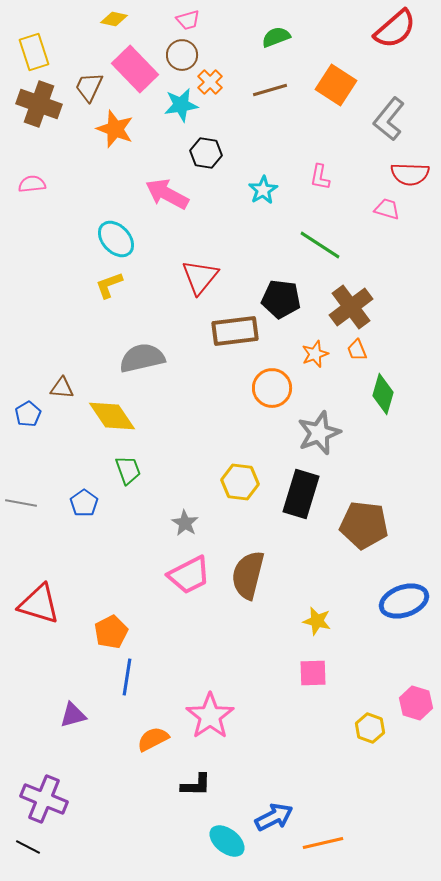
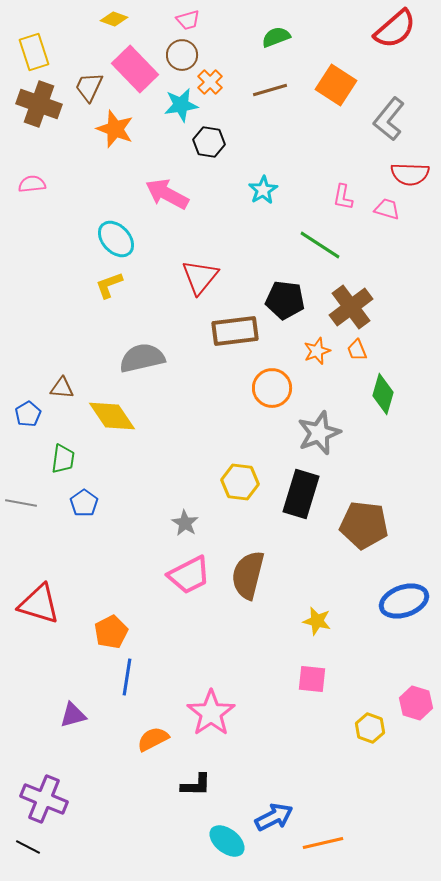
yellow diamond at (114, 19): rotated 8 degrees clockwise
black hexagon at (206, 153): moved 3 px right, 11 px up
pink L-shape at (320, 177): moved 23 px right, 20 px down
black pentagon at (281, 299): moved 4 px right, 1 px down
orange star at (315, 354): moved 2 px right, 3 px up
green trapezoid at (128, 470): moved 65 px left, 11 px up; rotated 28 degrees clockwise
pink square at (313, 673): moved 1 px left, 6 px down; rotated 8 degrees clockwise
pink star at (210, 716): moved 1 px right, 3 px up
